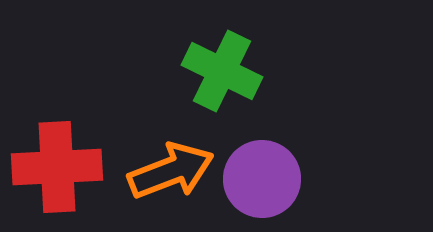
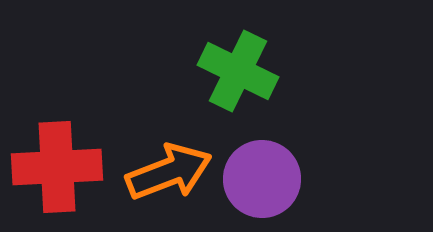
green cross: moved 16 px right
orange arrow: moved 2 px left, 1 px down
